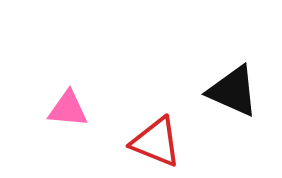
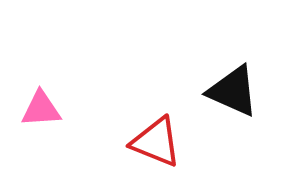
pink triangle: moved 27 px left; rotated 9 degrees counterclockwise
